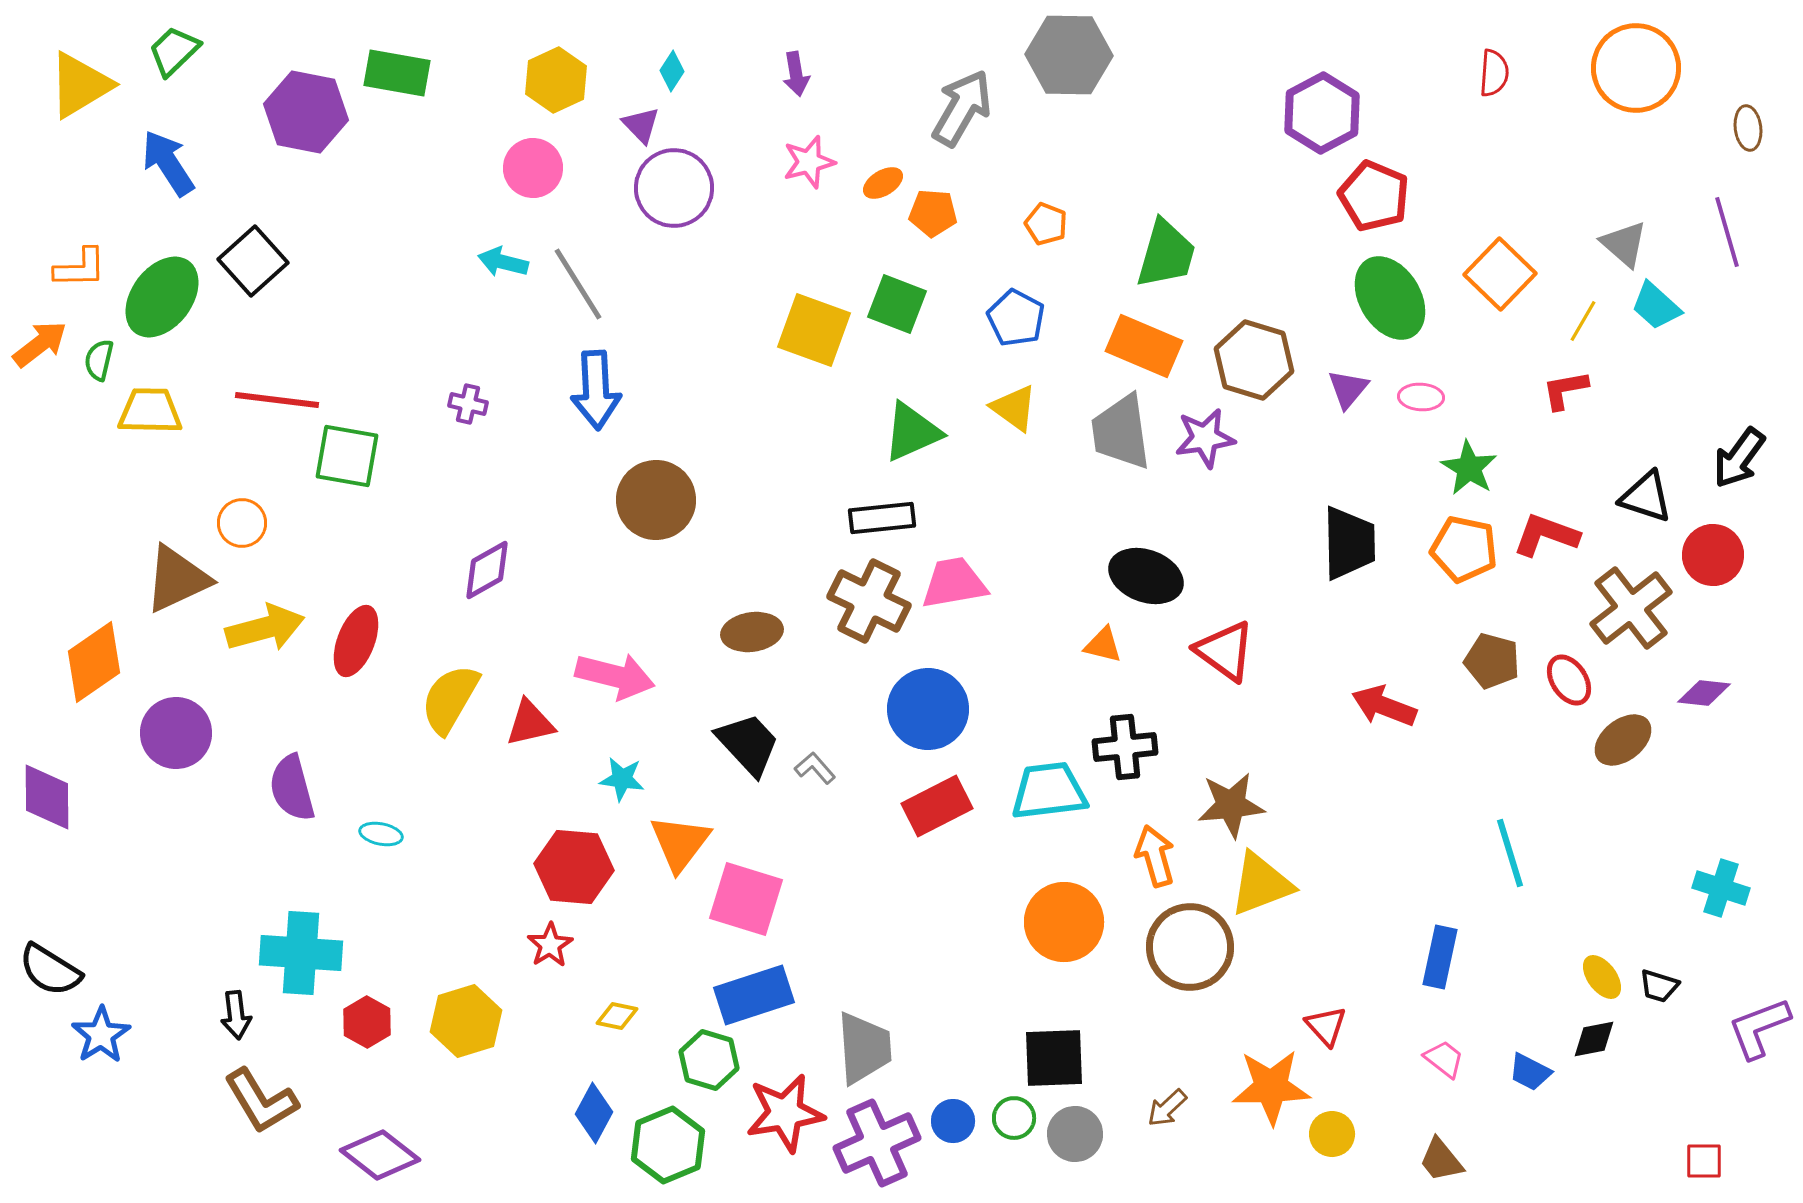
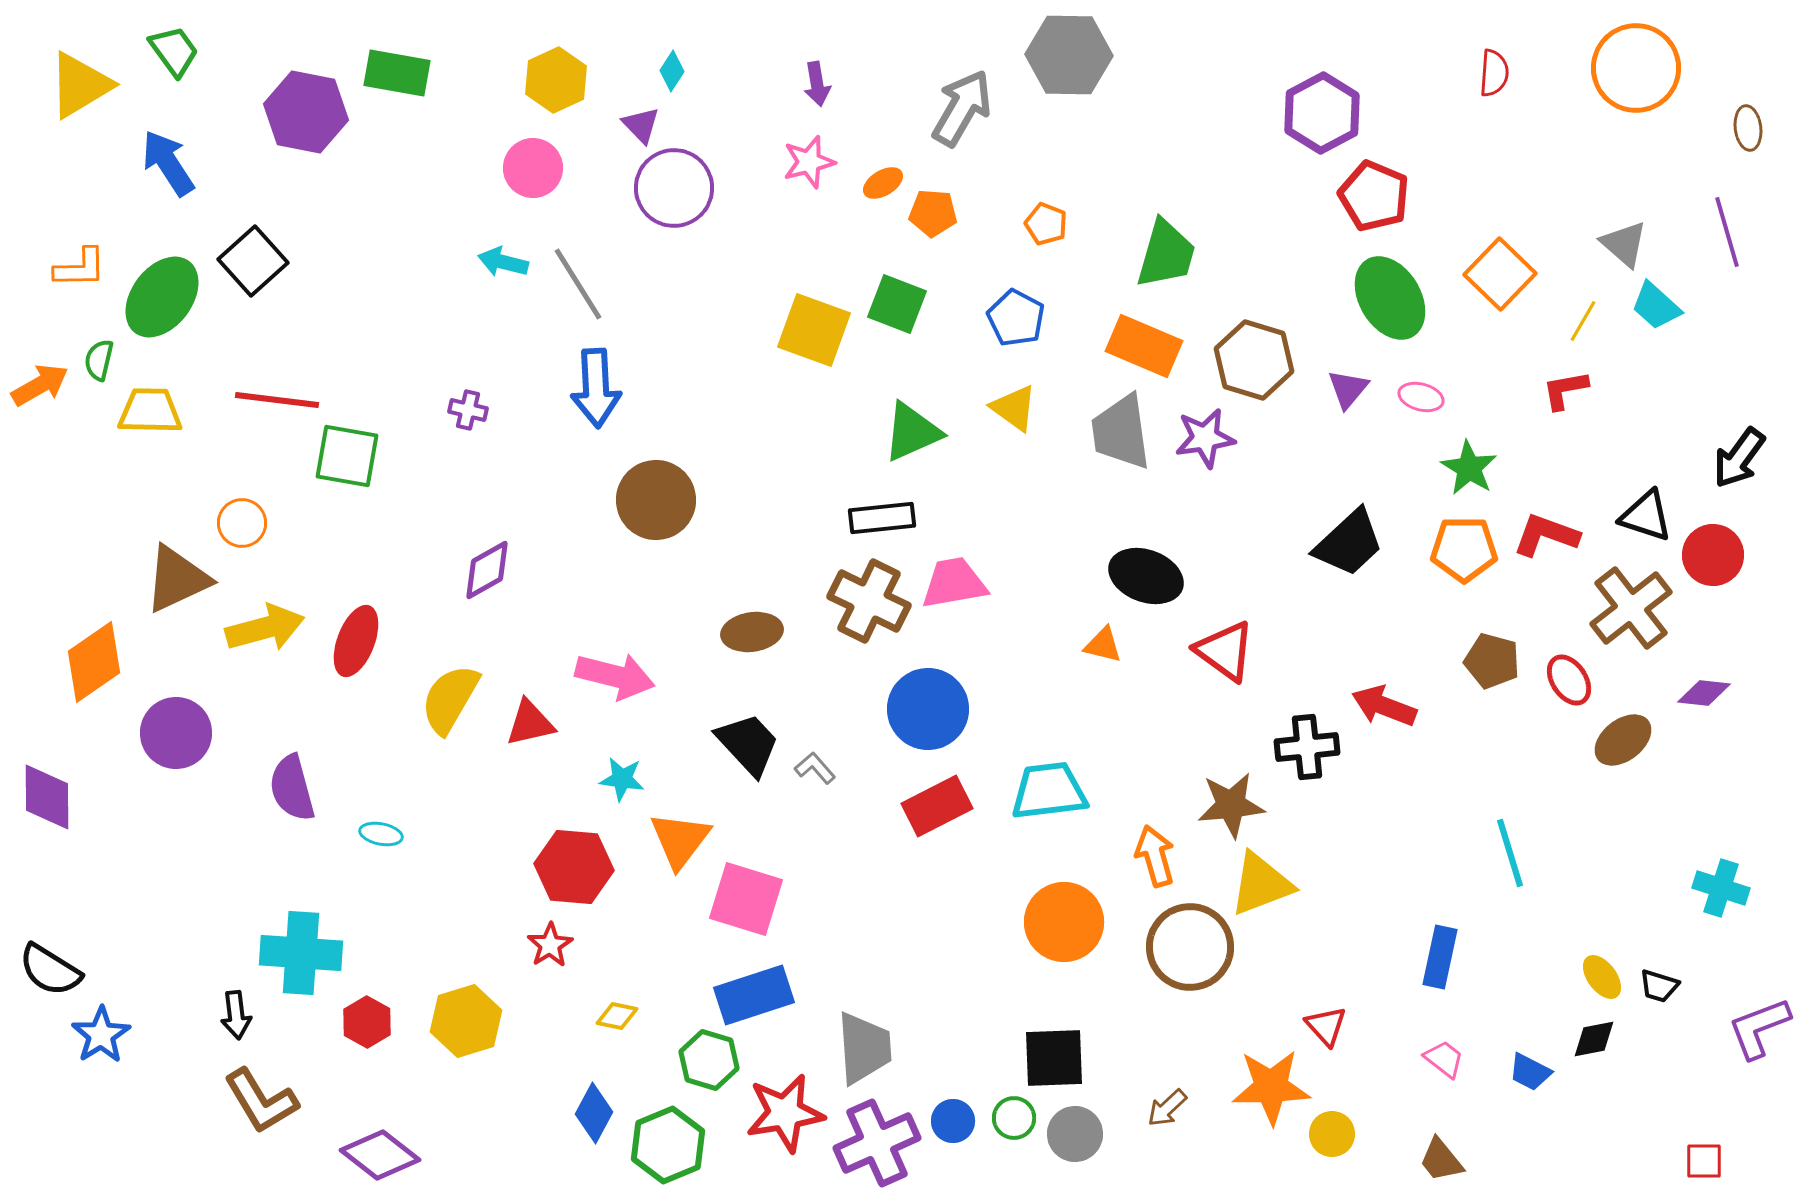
green trapezoid at (174, 51): rotated 98 degrees clockwise
purple arrow at (796, 74): moved 21 px right, 10 px down
orange arrow at (40, 344): moved 41 px down; rotated 8 degrees clockwise
blue arrow at (596, 390): moved 2 px up
pink ellipse at (1421, 397): rotated 12 degrees clockwise
purple cross at (468, 404): moved 6 px down
black triangle at (1646, 497): moved 19 px down
black trapezoid at (1349, 543): rotated 48 degrees clockwise
orange pentagon at (1464, 549): rotated 12 degrees counterclockwise
black cross at (1125, 747): moved 182 px right
orange triangle at (680, 843): moved 3 px up
